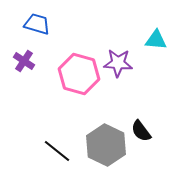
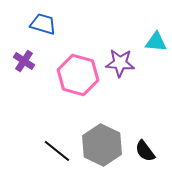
blue trapezoid: moved 6 px right
cyan triangle: moved 2 px down
purple star: moved 2 px right
pink hexagon: moved 1 px left, 1 px down
black semicircle: moved 4 px right, 20 px down
gray hexagon: moved 4 px left
